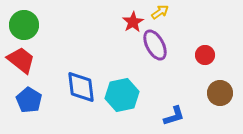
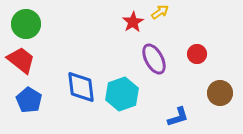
green circle: moved 2 px right, 1 px up
purple ellipse: moved 1 px left, 14 px down
red circle: moved 8 px left, 1 px up
cyan hexagon: moved 1 px up; rotated 8 degrees counterclockwise
blue L-shape: moved 4 px right, 1 px down
